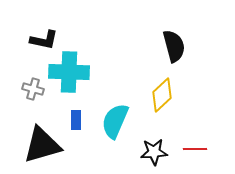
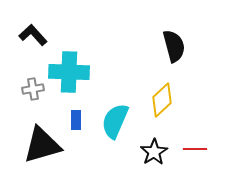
black L-shape: moved 11 px left, 5 px up; rotated 144 degrees counterclockwise
gray cross: rotated 25 degrees counterclockwise
yellow diamond: moved 5 px down
black star: rotated 28 degrees counterclockwise
